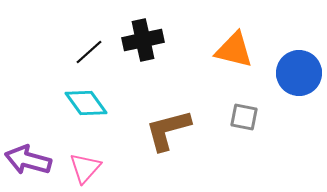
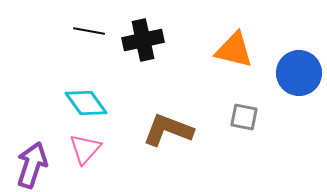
black line: moved 21 px up; rotated 52 degrees clockwise
brown L-shape: rotated 36 degrees clockwise
purple arrow: moved 4 px right, 5 px down; rotated 93 degrees clockwise
pink triangle: moved 19 px up
